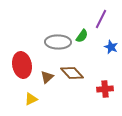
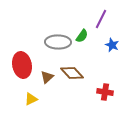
blue star: moved 1 px right, 2 px up
red cross: moved 3 px down; rotated 14 degrees clockwise
